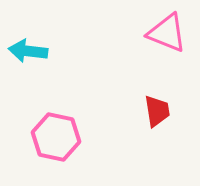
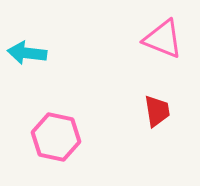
pink triangle: moved 4 px left, 6 px down
cyan arrow: moved 1 px left, 2 px down
